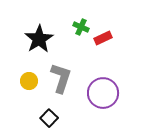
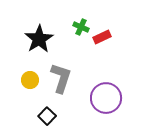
red rectangle: moved 1 px left, 1 px up
yellow circle: moved 1 px right, 1 px up
purple circle: moved 3 px right, 5 px down
black square: moved 2 px left, 2 px up
